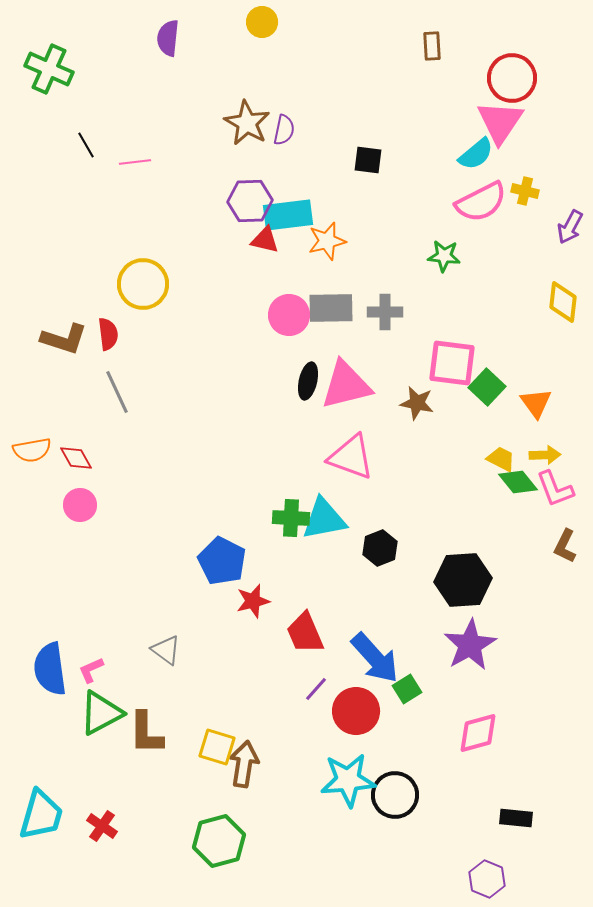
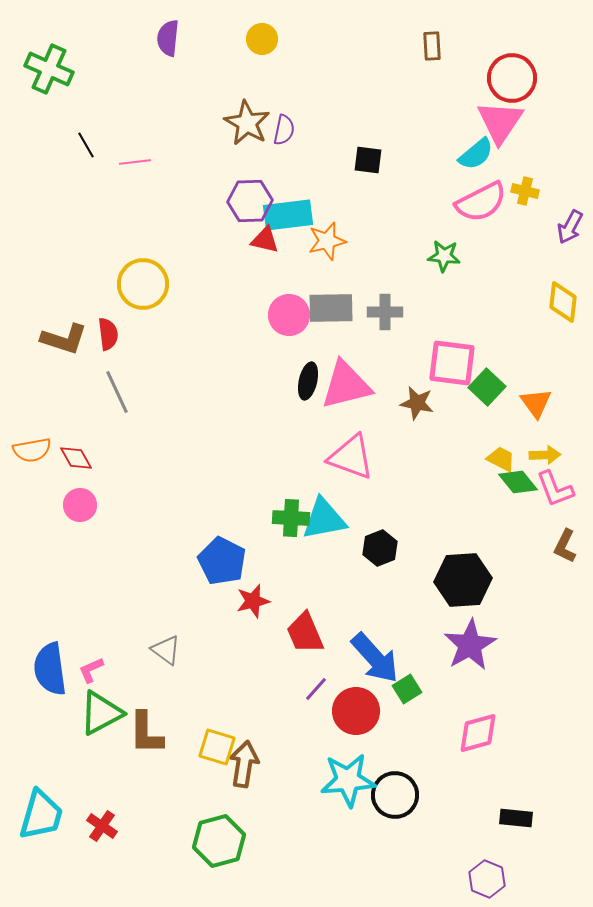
yellow circle at (262, 22): moved 17 px down
